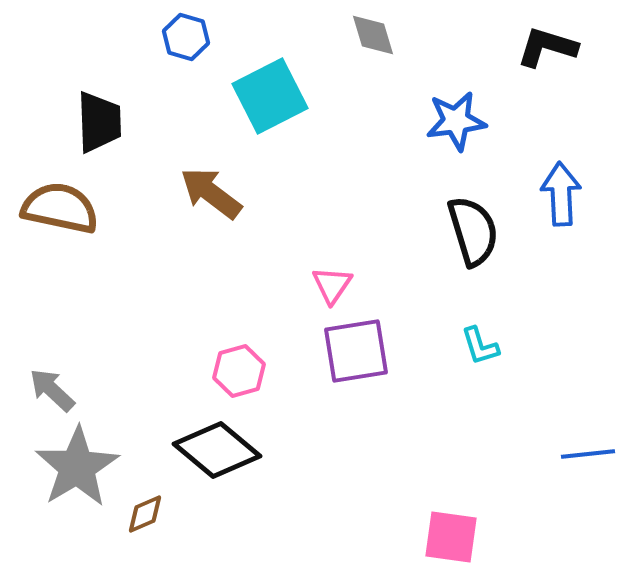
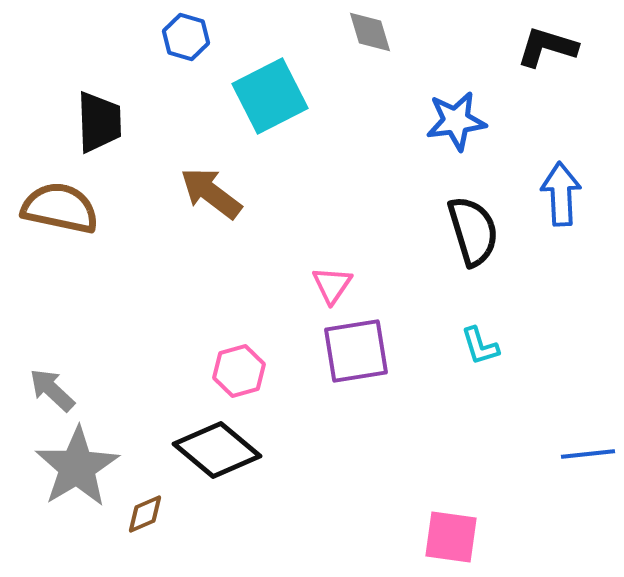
gray diamond: moved 3 px left, 3 px up
